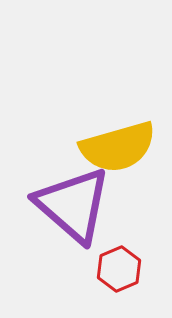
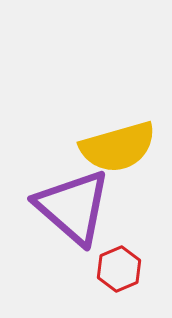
purple triangle: moved 2 px down
